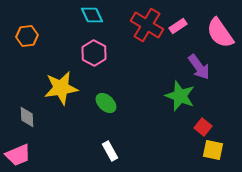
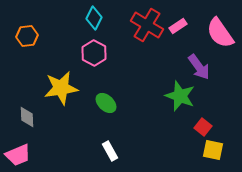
cyan diamond: moved 2 px right, 3 px down; rotated 50 degrees clockwise
